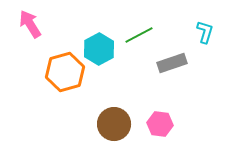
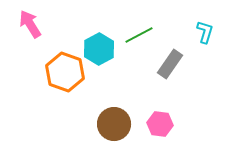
gray rectangle: moved 2 px left, 1 px down; rotated 36 degrees counterclockwise
orange hexagon: rotated 24 degrees counterclockwise
